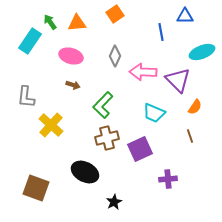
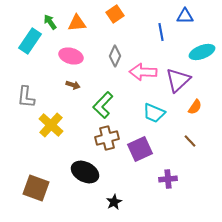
purple triangle: rotated 32 degrees clockwise
brown line: moved 5 px down; rotated 24 degrees counterclockwise
